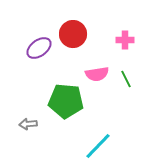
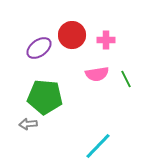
red circle: moved 1 px left, 1 px down
pink cross: moved 19 px left
green pentagon: moved 21 px left, 4 px up
